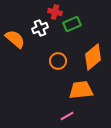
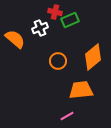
green rectangle: moved 2 px left, 4 px up
